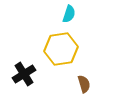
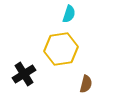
brown semicircle: moved 2 px right; rotated 30 degrees clockwise
